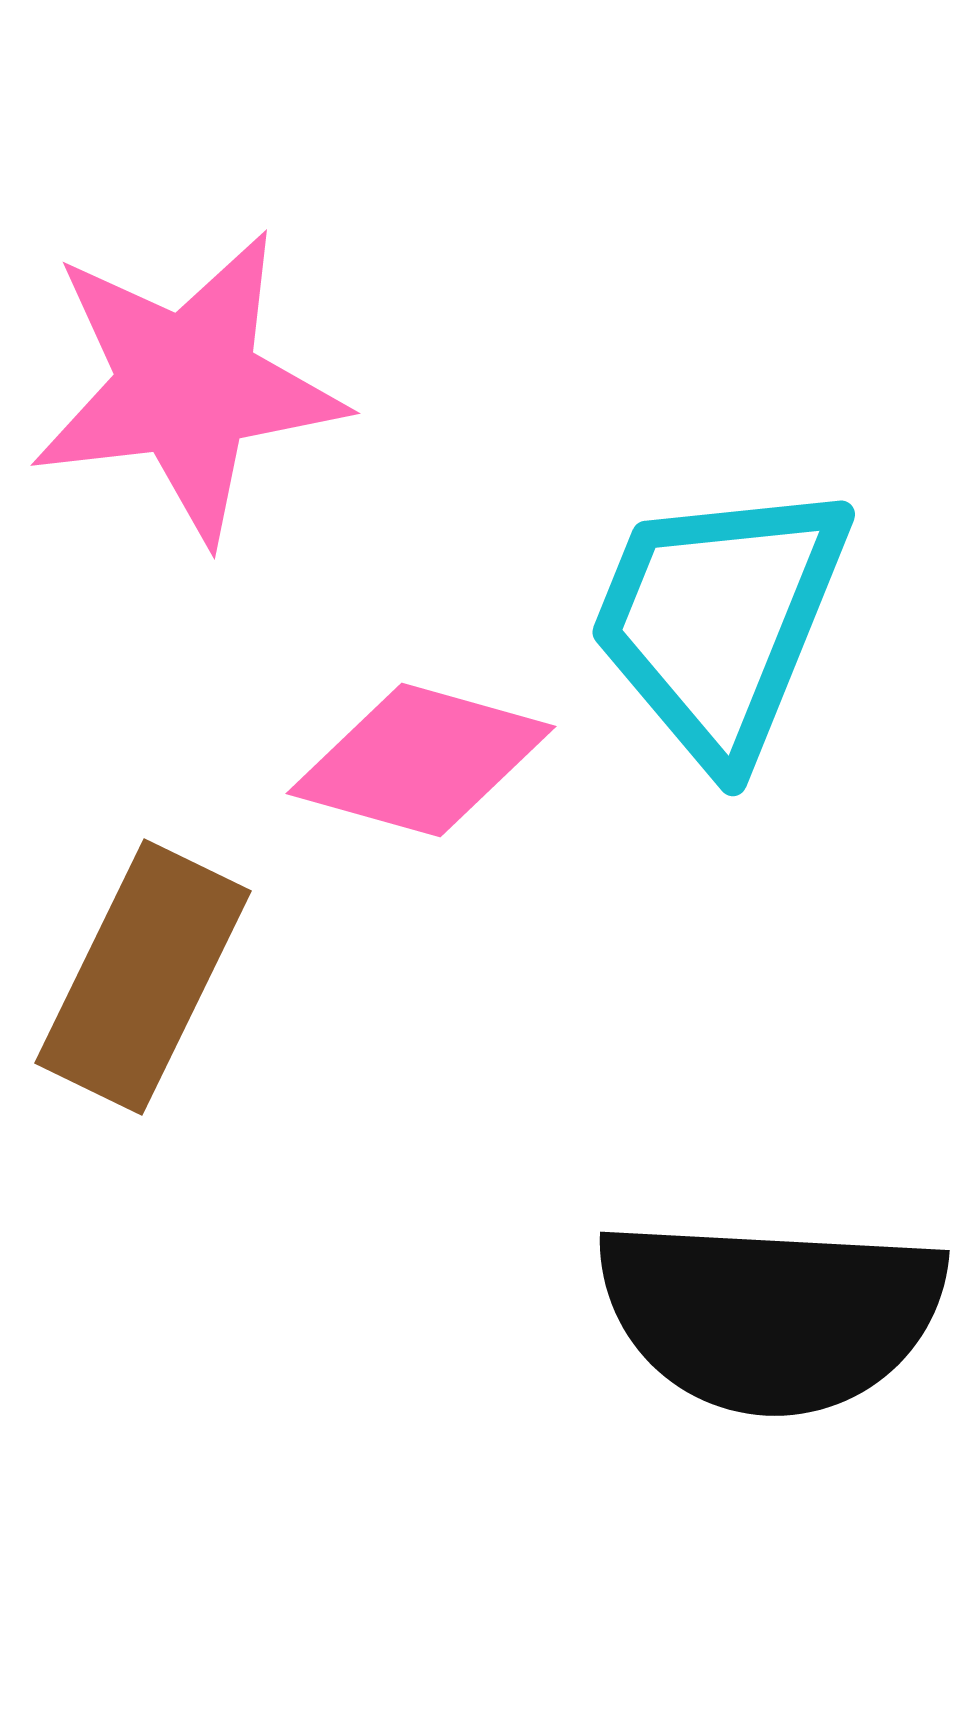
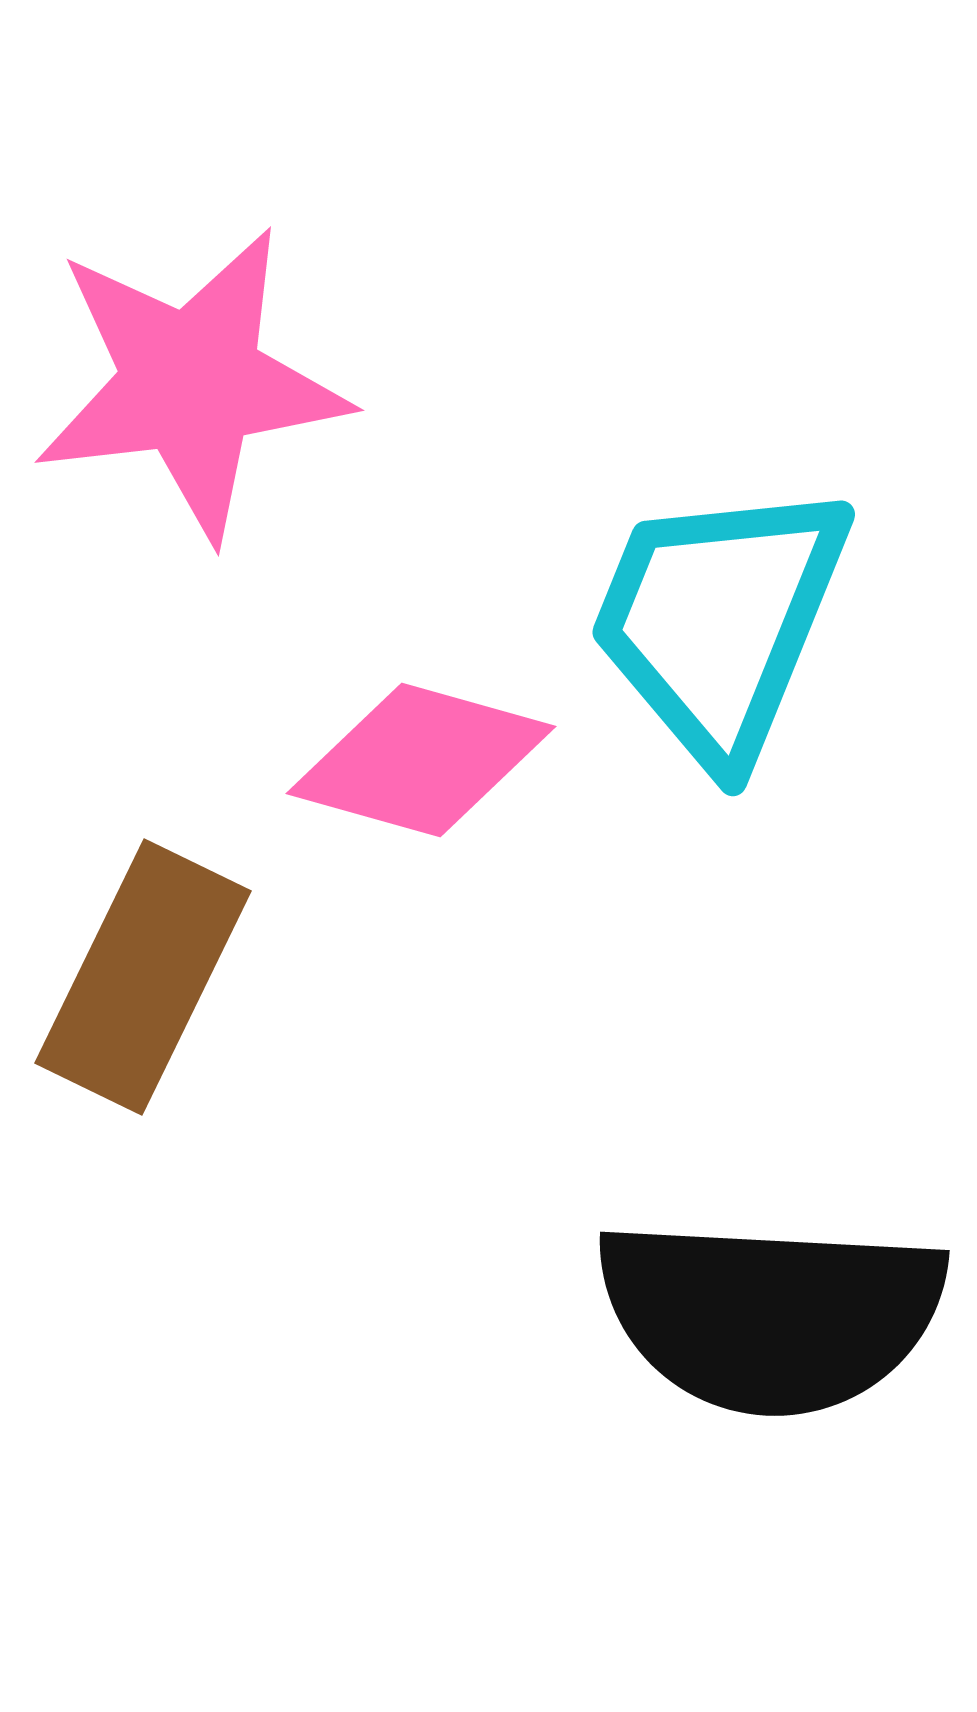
pink star: moved 4 px right, 3 px up
